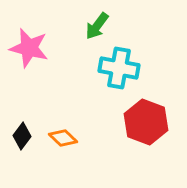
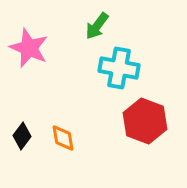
pink star: rotated 9 degrees clockwise
red hexagon: moved 1 px left, 1 px up
orange diamond: rotated 36 degrees clockwise
